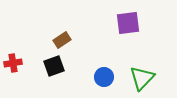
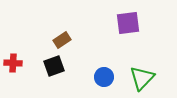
red cross: rotated 12 degrees clockwise
